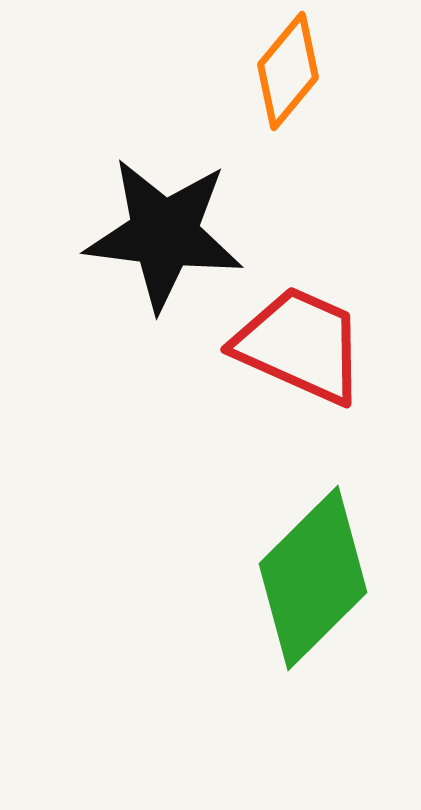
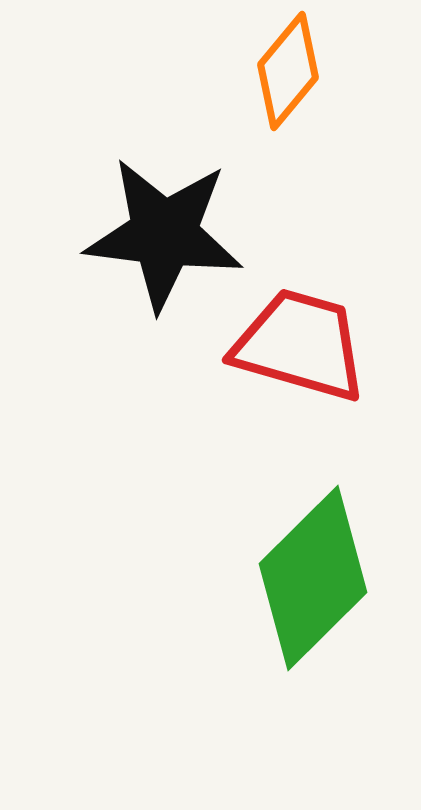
red trapezoid: rotated 8 degrees counterclockwise
